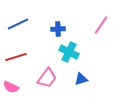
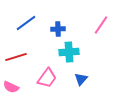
blue line: moved 8 px right, 1 px up; rotated 10 degrees counterclockwise
cyan cross: rotated 30 degrees counterclockwise
blue triangle: rotated 32 degrees counterclockwise
